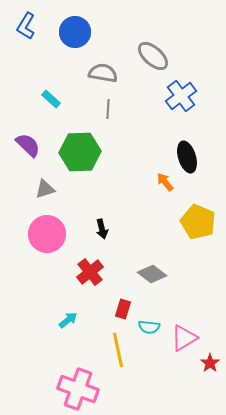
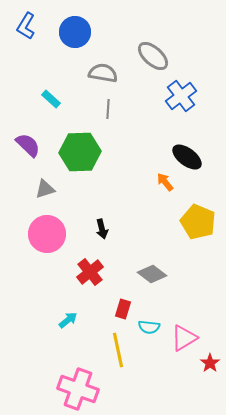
black ellipse: rotated 36 degrees counterclockwise
